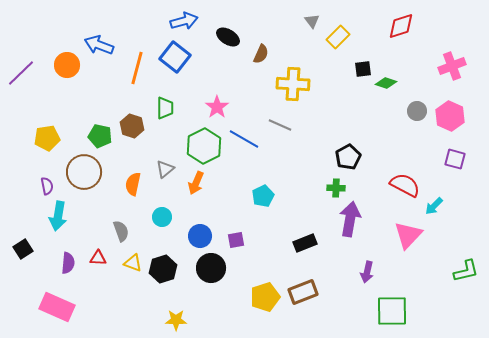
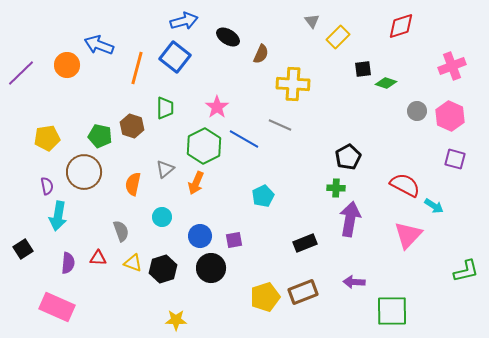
cyan arrow at (434, 206): rotated 102 degrees counterclockwise
purple square at (236, 240): moved 2 px left
purple arrow at (367, 272): moved 13 px left, 10 px down; rotated 80 degrees clockwise
